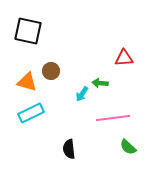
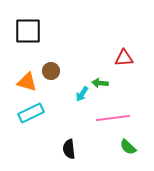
black square: rotated 12 degrees counterclockwise
